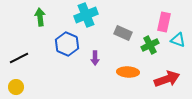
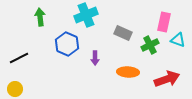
yellow circle: moved 1 px left, 2 px down
